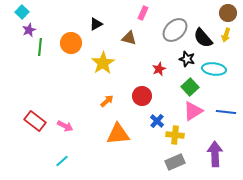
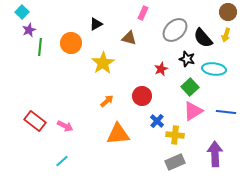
brown circle: moved 1 px up
red star: moved 2 px right
